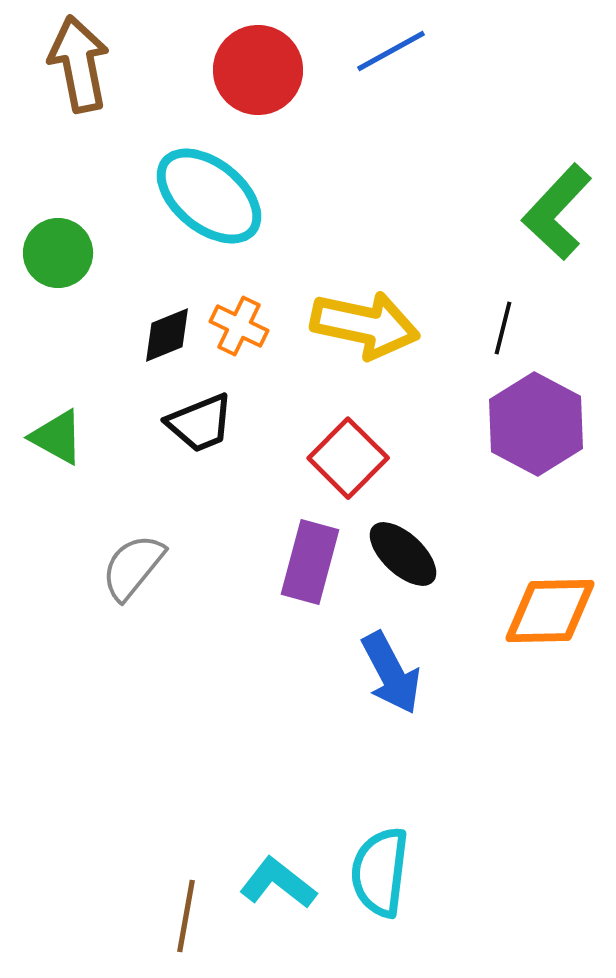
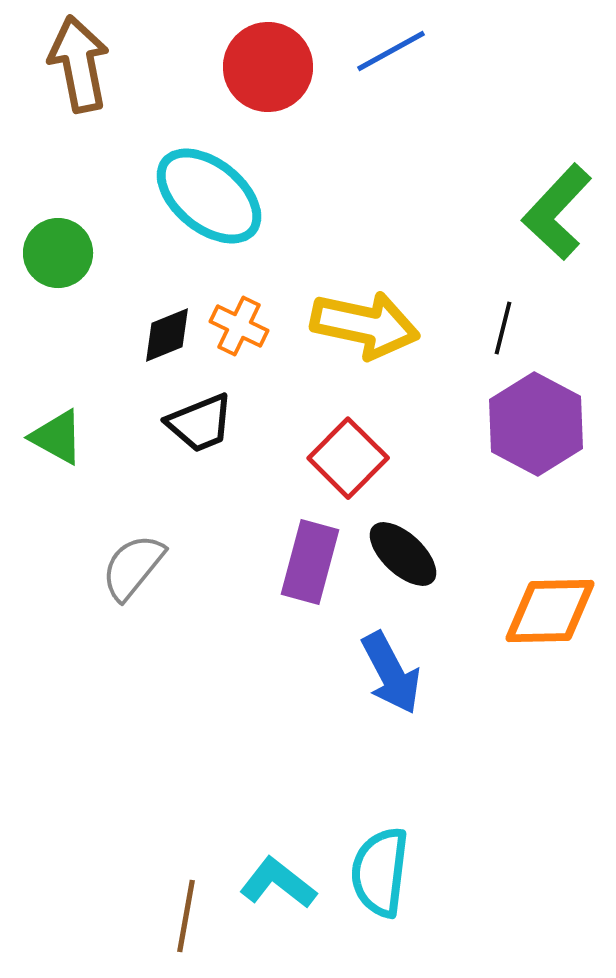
red circle: moved 10 px right, 3 px up
